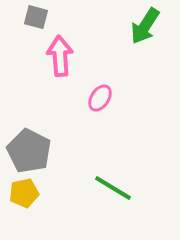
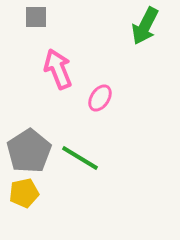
gray square: rotated 15 degrees counterclockwise
green arrow: rotated 6 degrees counterclockwise
pink arrow: moved 2 px left, 13 px down; rotated 18 degrees counterclockwise
gray pentagon: rotated 12 degrees clockwise
green line: moved 33 px left, 30 px up
